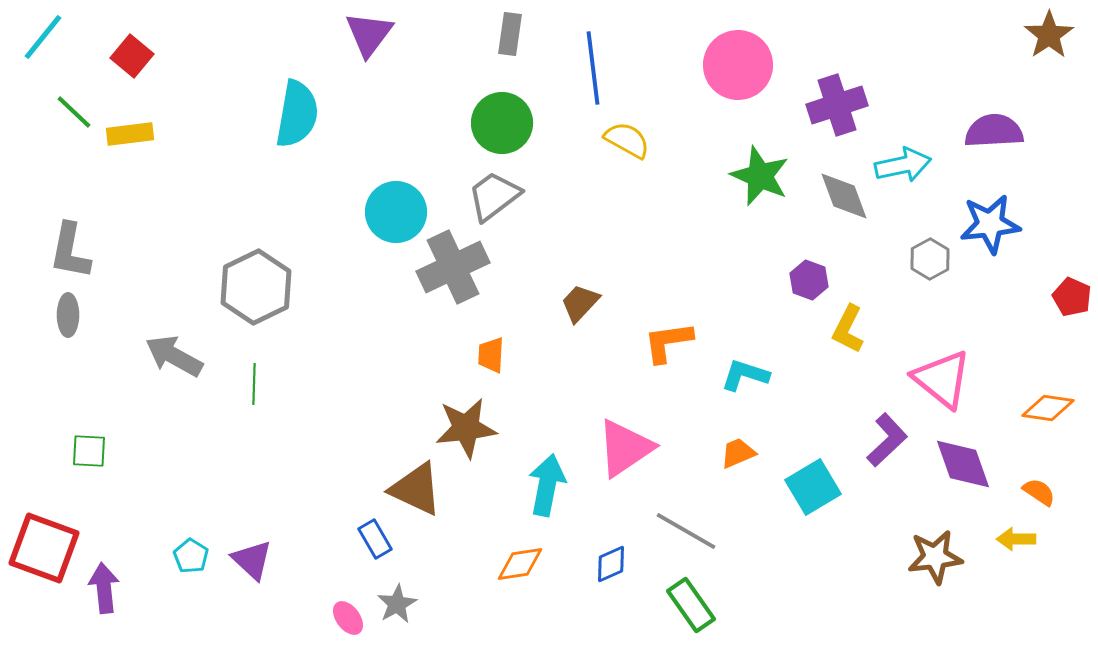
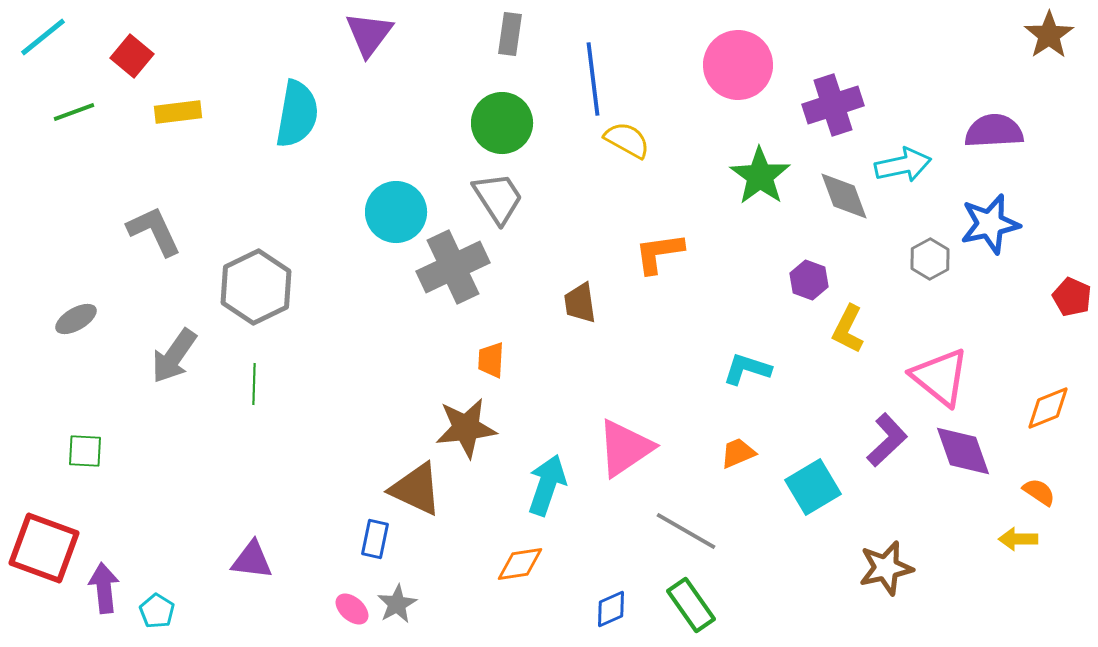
cyan line at (43, 37): rotated 12 degrees clockwise
blue line at (593, 68): moved 11 px down
purple cross at (837, 105): moved 4 px left
green line at (74, 112): rotated 63 degrees counterclockwise
yellow rectangle at (130, 134): moved 48 px right, 22 px up
green star at (760, 176): rotated 12 degrees clockwise
gray trapezoid at (494, 196): moved 4 px right, 2 px down; rotated 94 degrees clockwise
blue star at (990, 224): rotated 6 degrees counterclockwise
gray L-shape at (70, 251): moved 84 px right, 20 px up; rotated 144 degrees clockwise
brown trapezoid at (580, 303): rotated 51 degrees counterclockwise
gray ellipse at (68, 315): moved 8 px right, 4 px down; rotated 60 degrees clockwise
orange L-shape at (668, 342): moved 9 px left, 89 px up
orange trapezoid at (491, 355): moved 5 px down
gray arrow at (174, 356): rotated 84 degrees counterclockwise
cyan L-shape at (745, 375): moved 2 px right, 6 px up
pink triangle at (942, 379): moved 2 px left, 2 px up
orange diamond at (1048, 408): rotated 30 degrees counterclockwise
green square at (89, 451): moved 4 px left
purple diamond at (963, 464): moved 13 px up
cyan arrow at (547, 485): rotated 8 degrees clockwise
blue rectangle at (375, 539): rotated 42 degrees clockwise
yellow arrow at (1016, 539): moved 2 px right
cyan pentagon at (191, 556): moved 34 px left, 55 px down
brown star at (935, 557): moved 49 px left, 11 px down; rotated 6 degrees counterclockwise
purple triangle at (252, 560): rotated 36 degrees counterclockwise
blue diamond at (611, 564): moved 45 px down
pink ellipse at (348, 618): moved 4 px right, 9 px up; rotated 12 degrees counterclockwise
